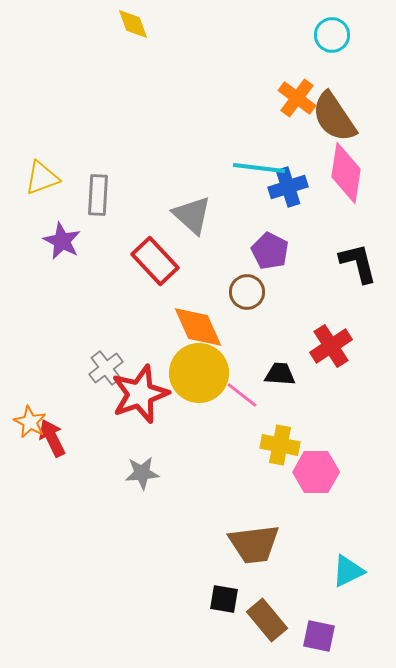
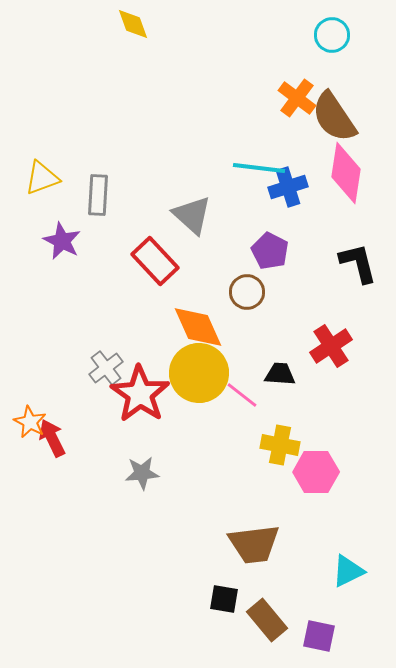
red star: rotated 18 degrees counterclockwise
